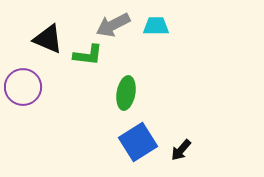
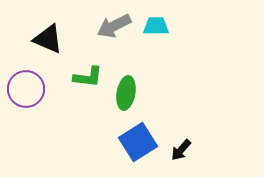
gray arrow: moved 1 px right, 1 px down
green L-shape: moved 22 px down
purple circle: moved 3 px right, 2 px down
